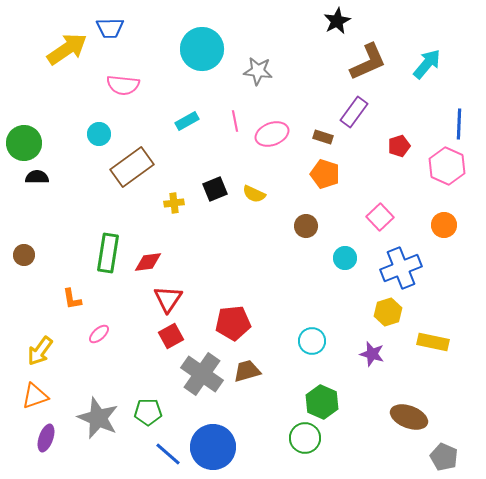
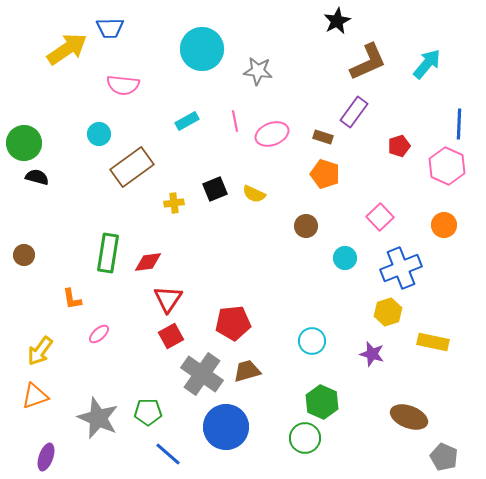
black semicircle at (37, 177): rotated 15 degrees clockwise
purple ellipse at (46, 438): moved 19 px down
blue circle at (213, 447): moved 13 px right, 20 px up
